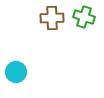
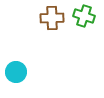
green cross: moved 1 px up
